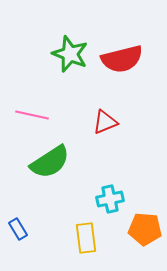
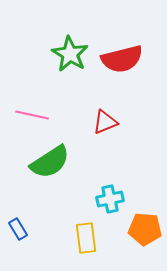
green star: rotated 9 degrees clockwise
